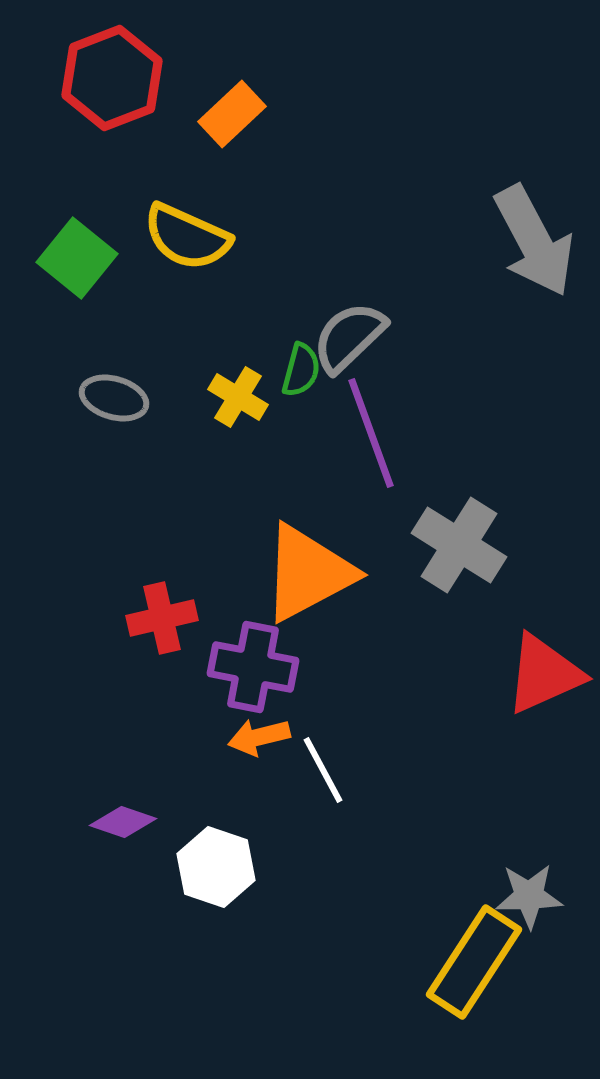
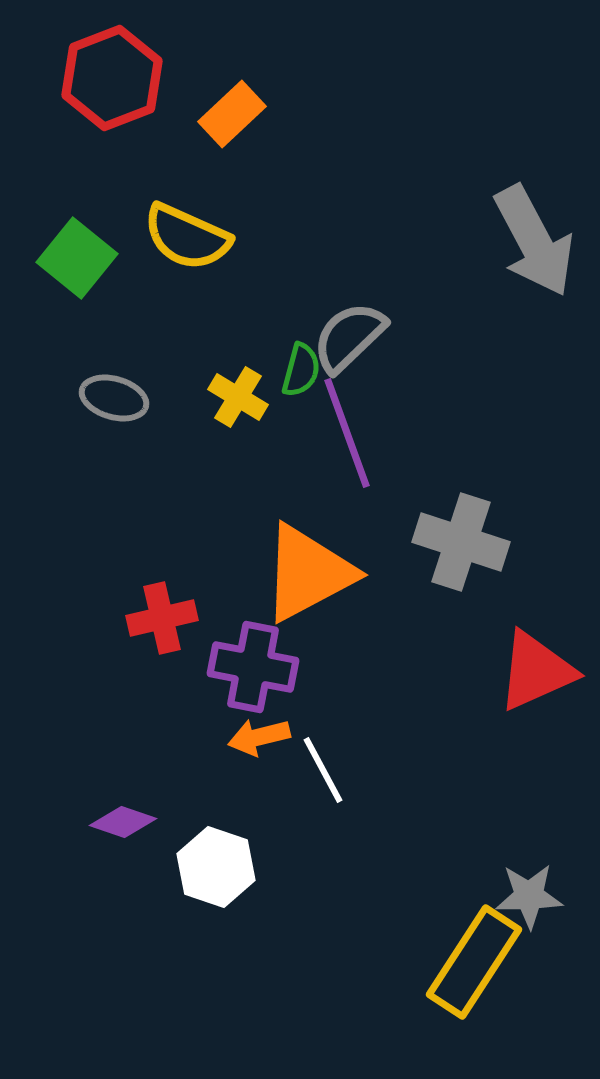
purple line: moved 24 px left
gray cross: moved 2 px right, 3 px up; rotated 14 degrees counterclockwise
red triangle: moved 8 px left, 3 px up
